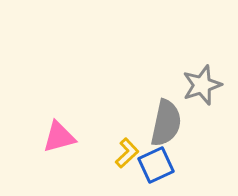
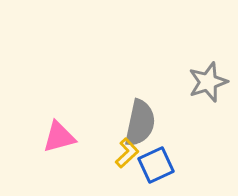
gray star: moved 6 px right, 3 px up
gray semicircle: moved 26 px left
